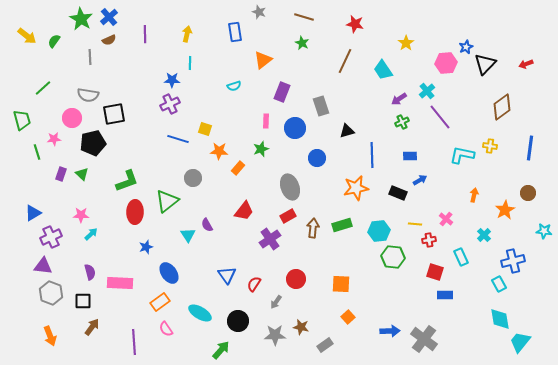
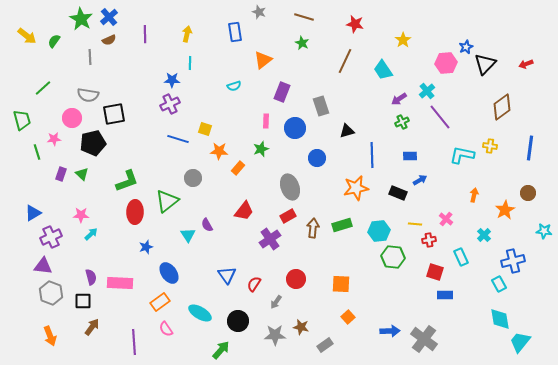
yellow star at (406, 43): moved 3 px left, 3 px up
purple semicircle at (90, 272): moved 1 px right, 5 px down
